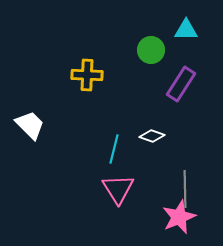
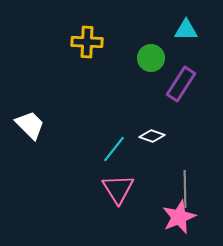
green circle: moved 8 px down
yellow cross: moved 33 px up
cyan line: rotated 24 degrees clockwise
